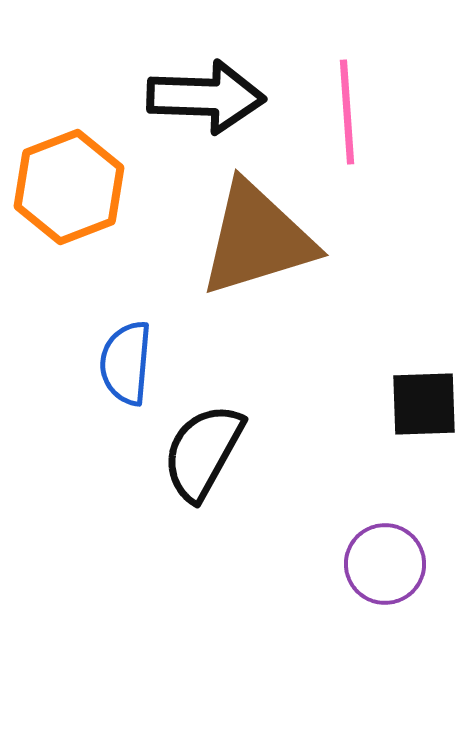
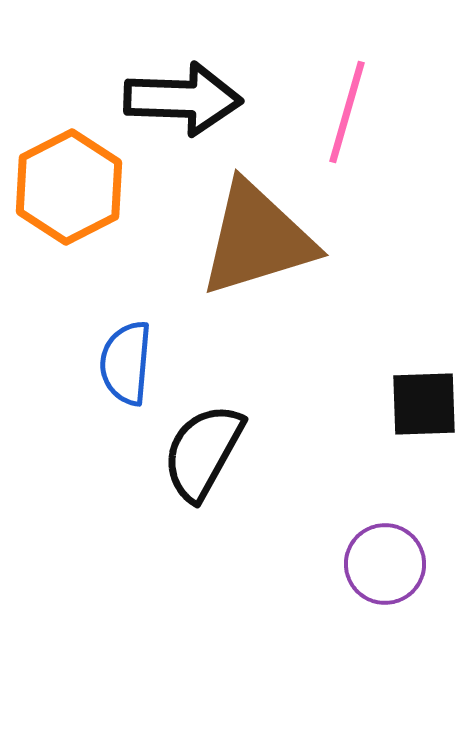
black arrow: moved 23 px left, 2 px down
pink line: rotated 20 degrees clockwise
orange hexagon: rotated 6 degrees counterclockwise
